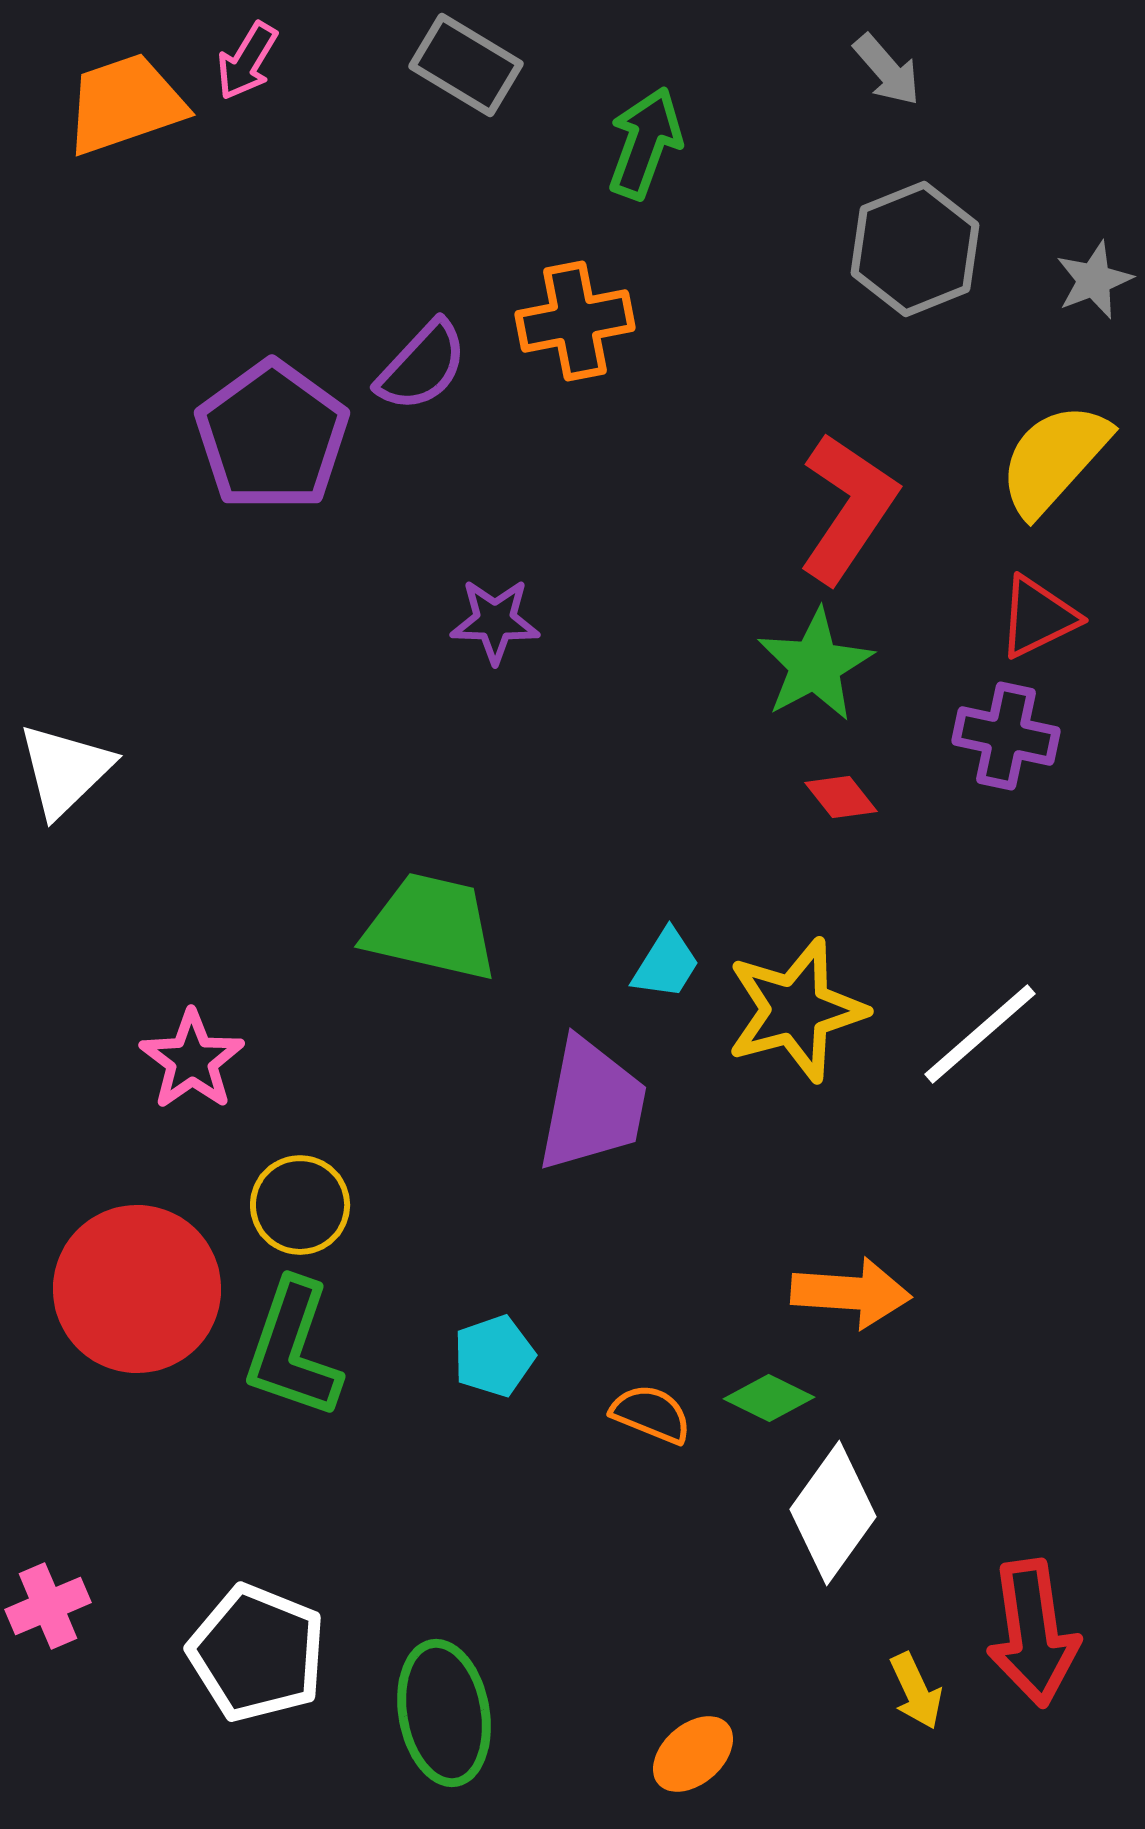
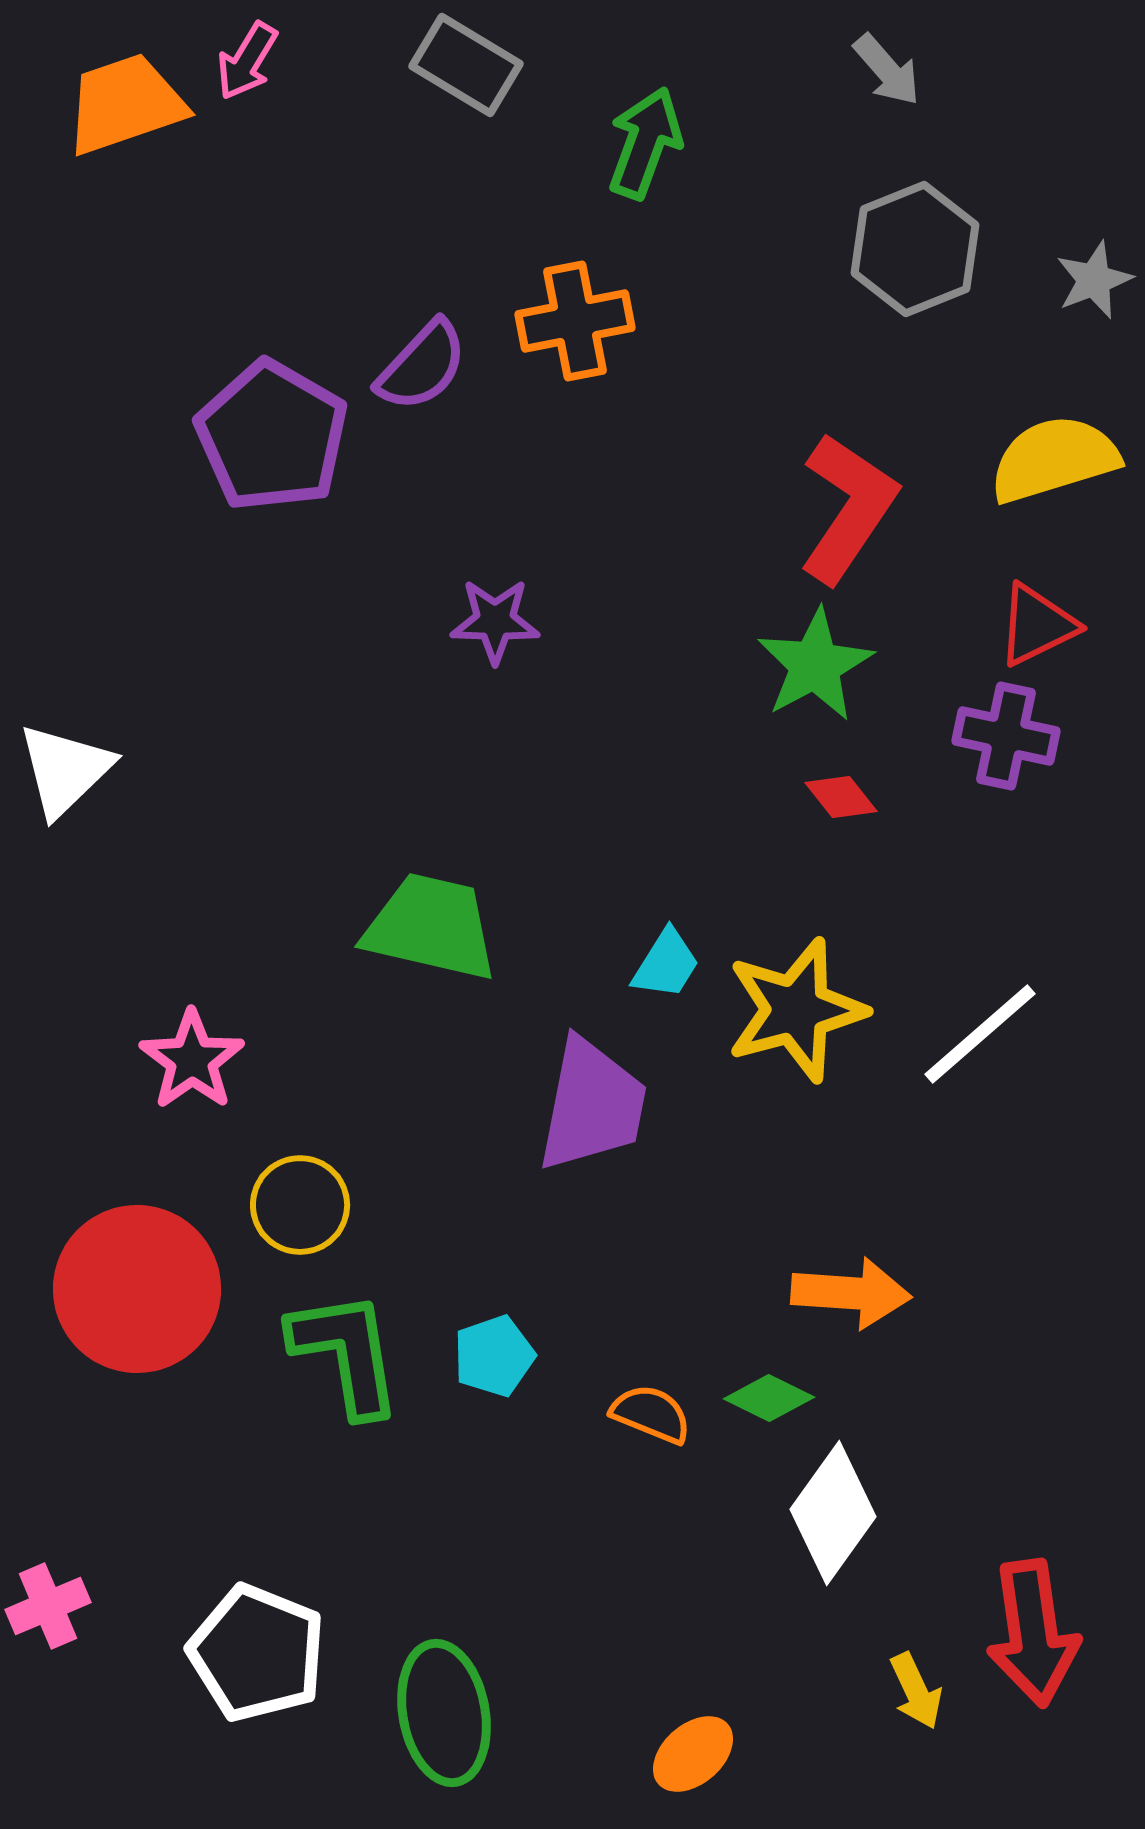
purple pentagon: rotated 6 degrees counterclockwise
yellow semicircle: rotated 31 degrees clockwise
red triangle: moved 1 px left, 8 px down
green L-shape: moved 53 px right, 4 px down; rotated 152 degrees clockwise
